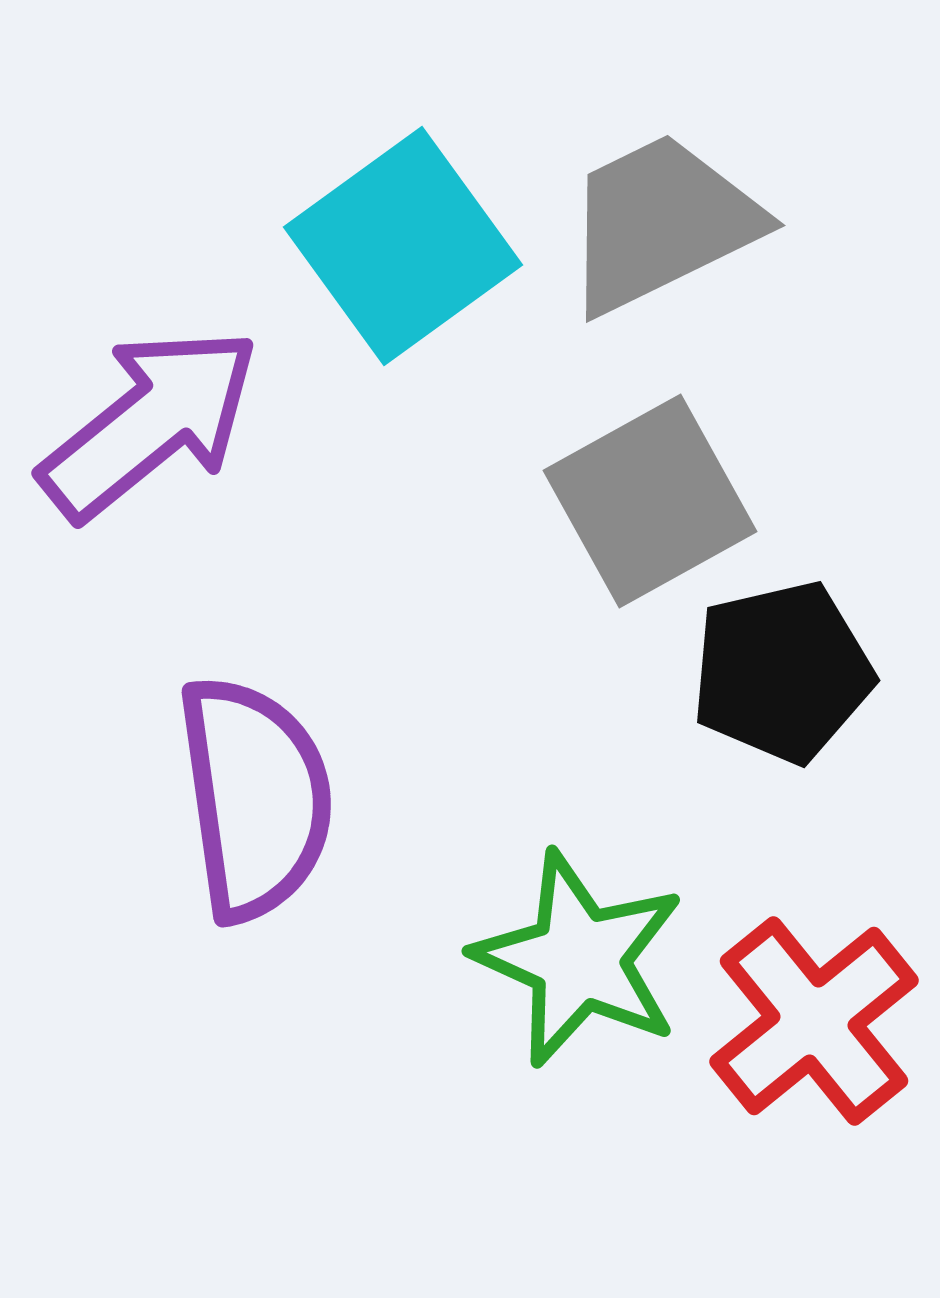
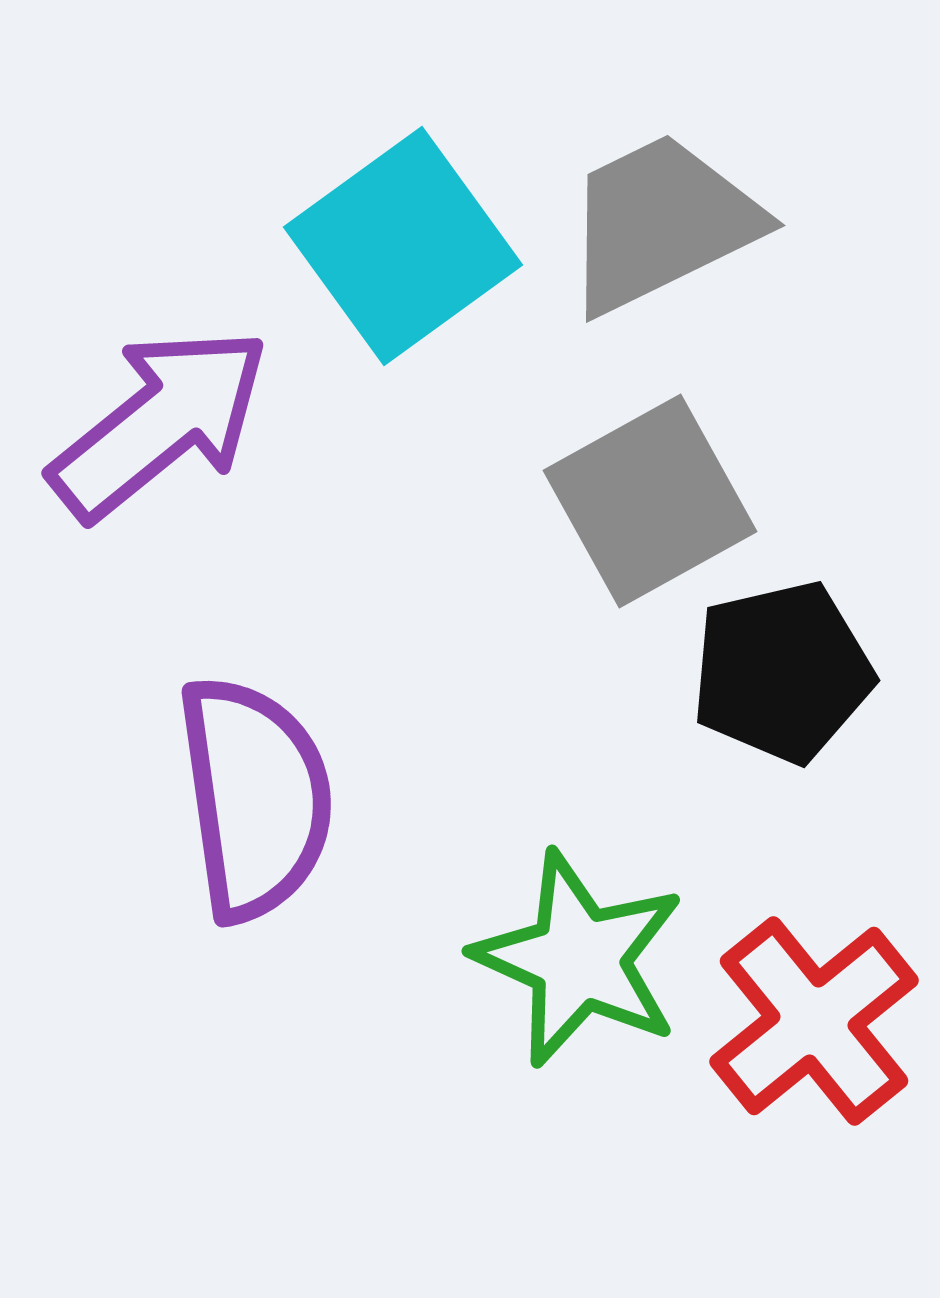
purple arrow: moved 10 px right
